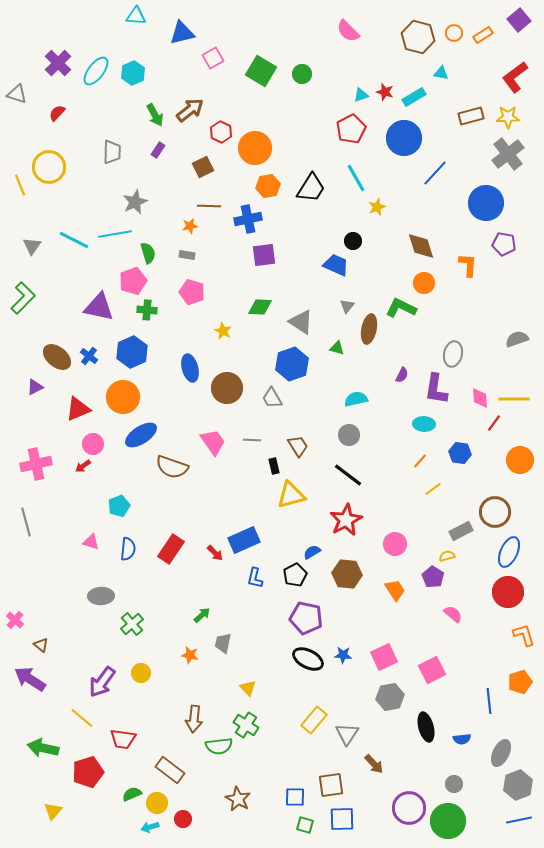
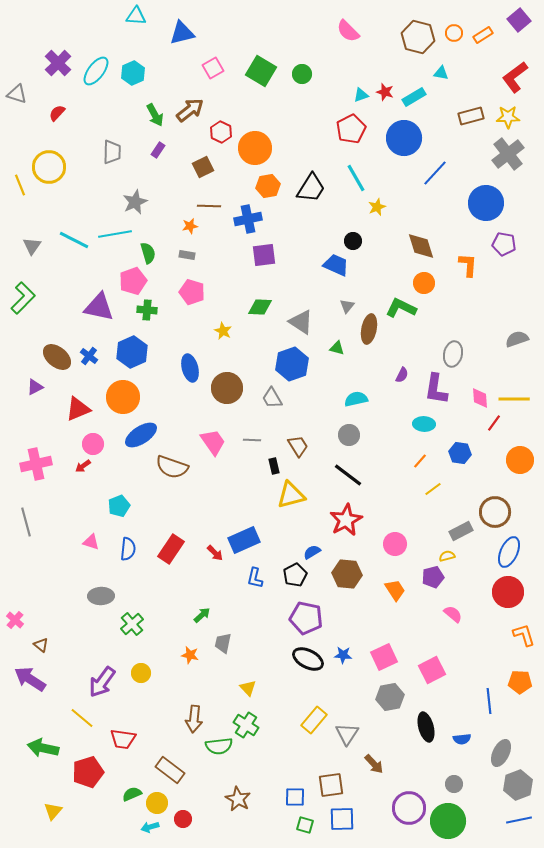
pink square at (213, 58): moved 10 px down
purple pentagon at (433, 577): rotated 25 degrees clockwise
orange pentagon at (520, 682): rotated 20 degrees clockwise
